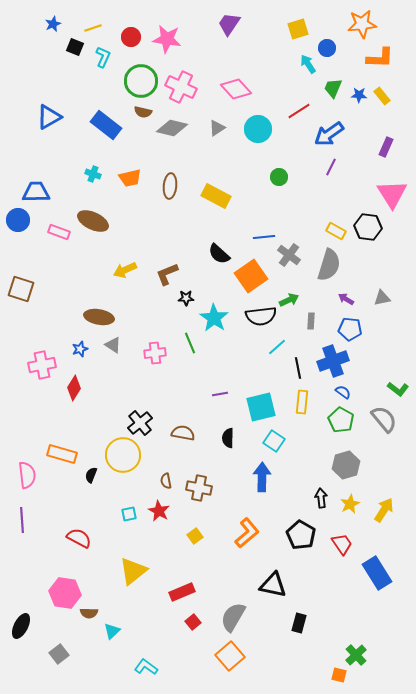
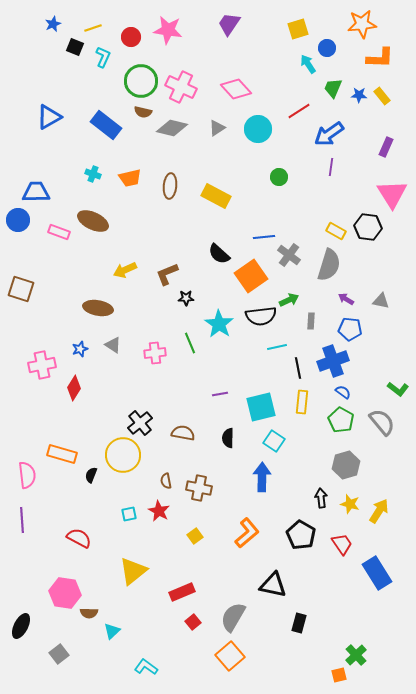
pink star at (167, 39): moved 1 px right, 9 px up
purple line at (331, 167): rotated 18 degrees counterclockwise
gray triangle at (382, 298): moved 1 px left, 3 px down; rotated 24 degrees clockwise
brown ellipse at (99, 317): moved 1 px left, 9 px up
cyan star at (214, 318): moved 5 px right, 6 px down
cyan line at (277, 347): rotated 30 degrees clockwise
gray semicircle at (384, 419): moved 2 px left, 3 px down
yellow star at (350, 504): rotated 30 degrees counterclockwise
yellow arrow at (384, 510): moved 5 px left, 1 px down
orange square at (339, 675): rotated 28 degrees counterclockwise
